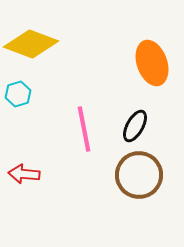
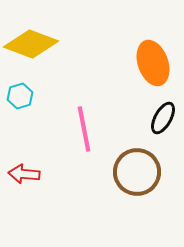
orange ellipse: moved 1 px right
cyan hexagon: moved 2 px right, 2 px down
black ellipse: moved 28 px right, 8 px up
brown circle: moved 2 px left, 3 px up
